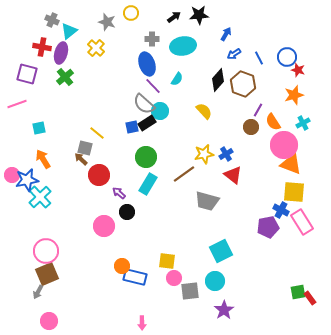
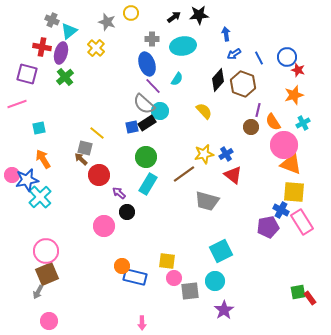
blue arrow at (226, 34): rotated 40 degrees counterclockwise
purple line at (258, 110): rotated 16 degrees counterclockwise
